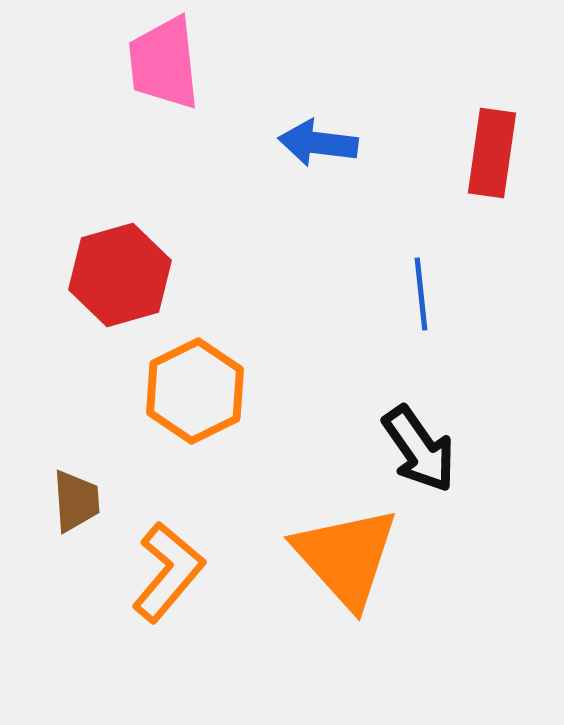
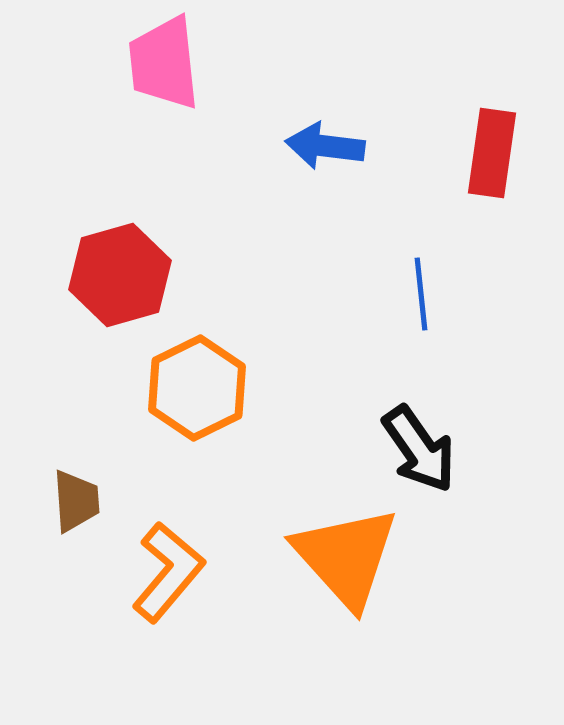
blue arrow: moved 7 px right, 3 px down
orange hexagon: moved 2 px right, 3 px up
